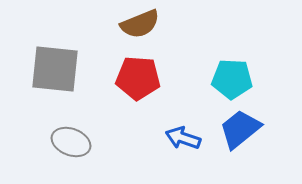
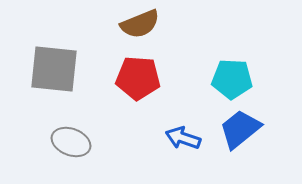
gray square: moved 1 px left
